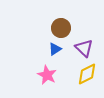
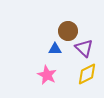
brown circle: moved 7 px right, 3 px down
blue triangle: rotated 32 degrees clockwise
